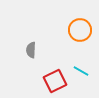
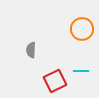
orange circle: moved 2 px right, 1 px up
cyan line: rotated 28 degrees counterclockwise
